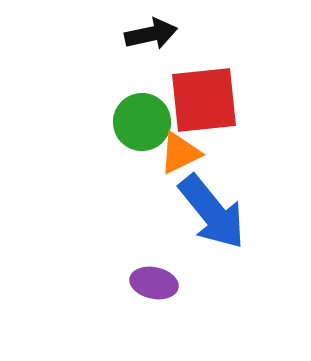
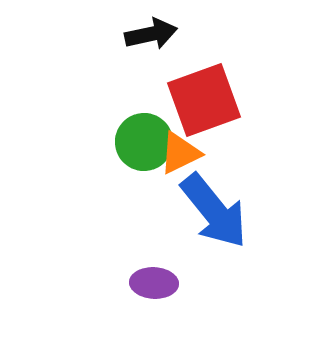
red square: rotated 14 degrees counterclockwise
green circle: moved 2 px right, 20 px down
blue arrow: moved 2 px right, 1 px up
purple ellipse: rotated 9 degrees counterclockwise
